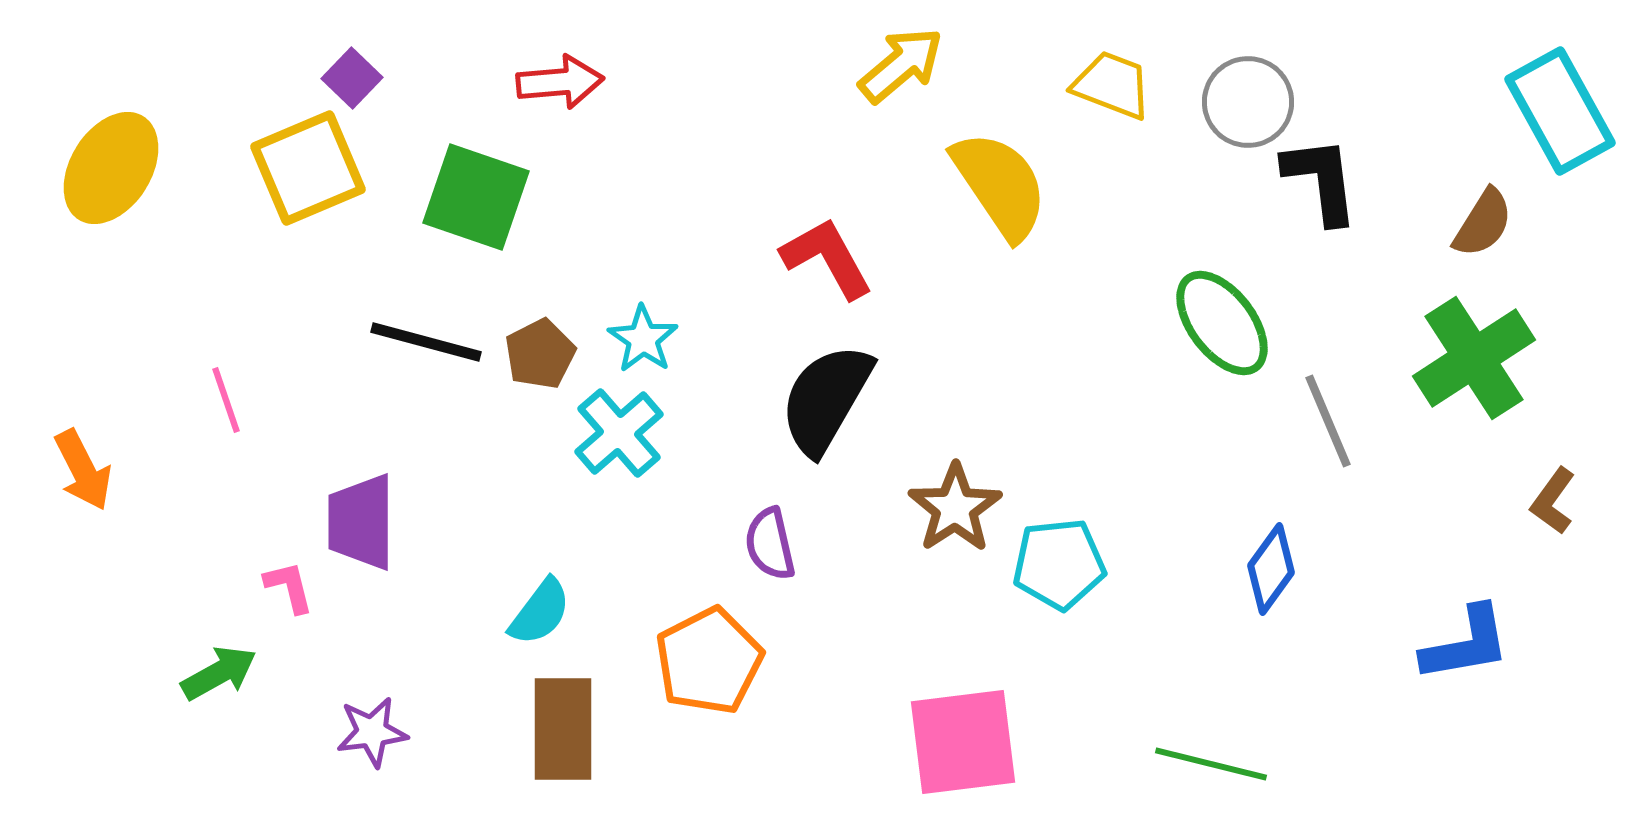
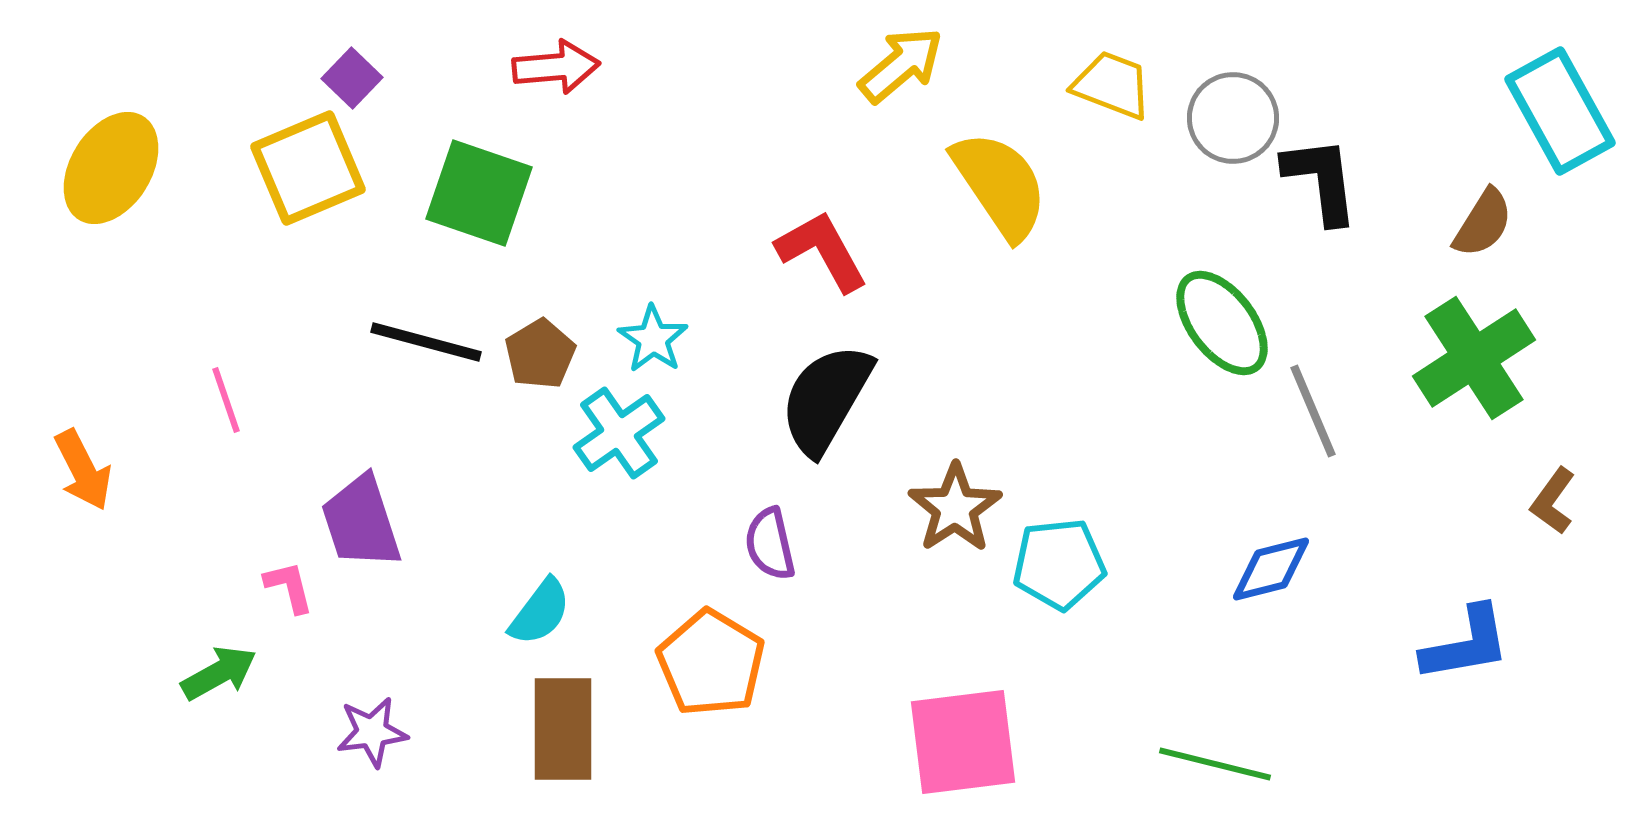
red arrow: moved 4 px left, 15 px up
gray circle: moved 15 px left, 16 px down
green square: moved 3 px right, 4 px up
red L-shape: moved 5 px left, 7 px up
cyan star: moved 10 px right
brown pentagon: rotated 4 degrees counterclockwise
gray line: moved 15 px left, 10 px up
cyan cross: rotated 6 degrees clockwise
purple trapezoid: rotated 18 degrees counterclockwise
blue diamond: rotated 40 degrees clockwise
orange pentagon: moved 2 px right, 2 px down; rotated 14 degrees counterclockwise
green line: moved 4 px right
